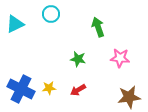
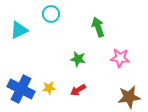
cyan triangle: moved 4 px right, 6 px down
